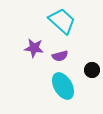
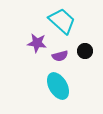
purple star: moved 3 px right, 5 px up
black circle: moved 7 px left, 19 px up
cyan ellipse: moved 5 px left
